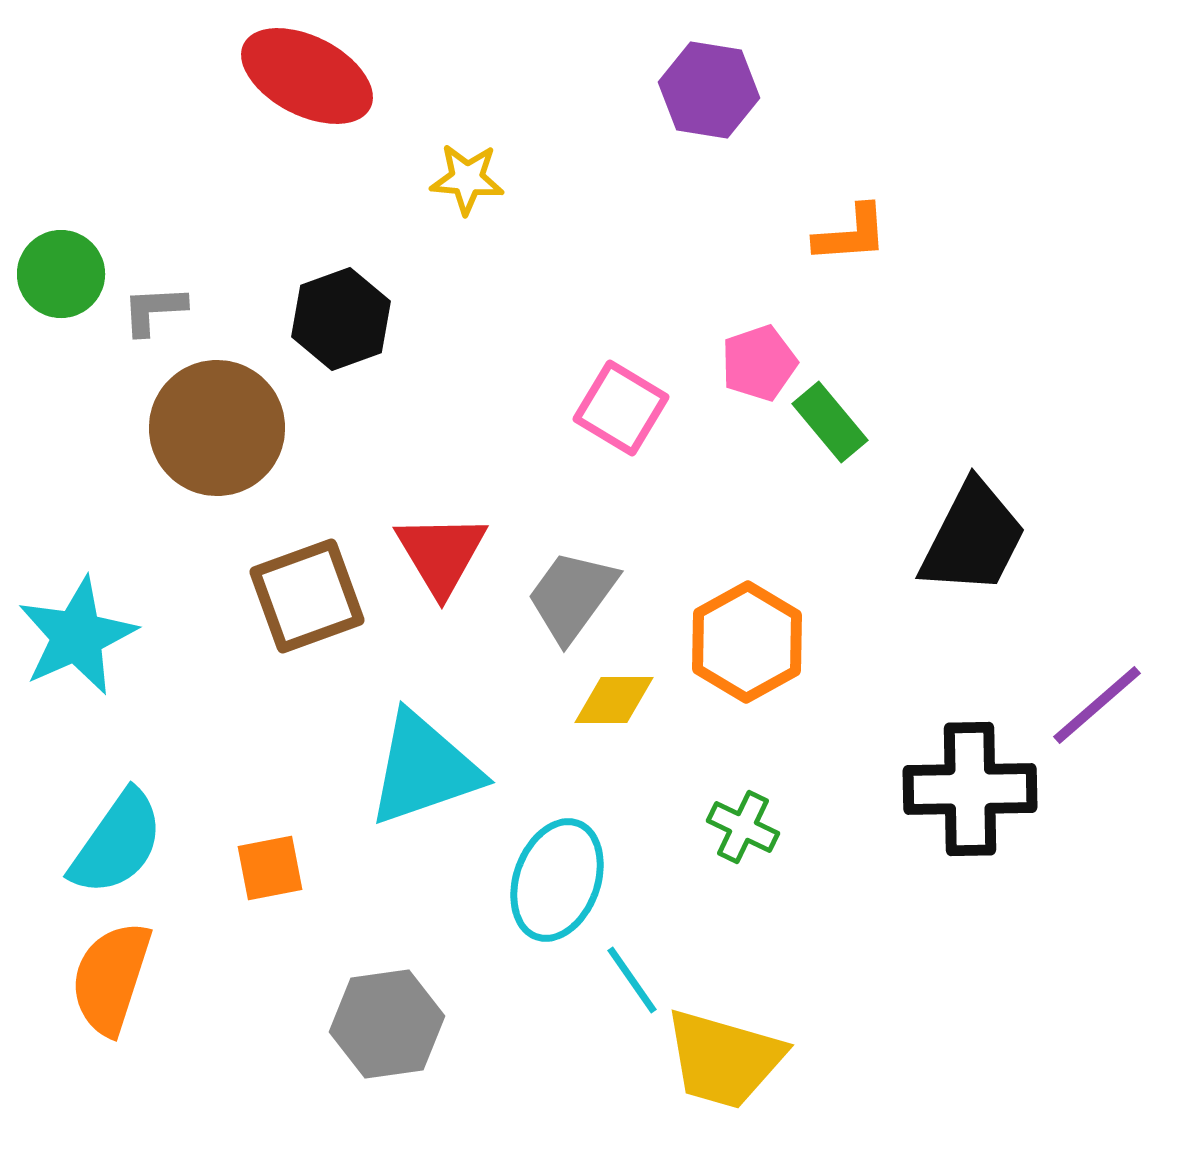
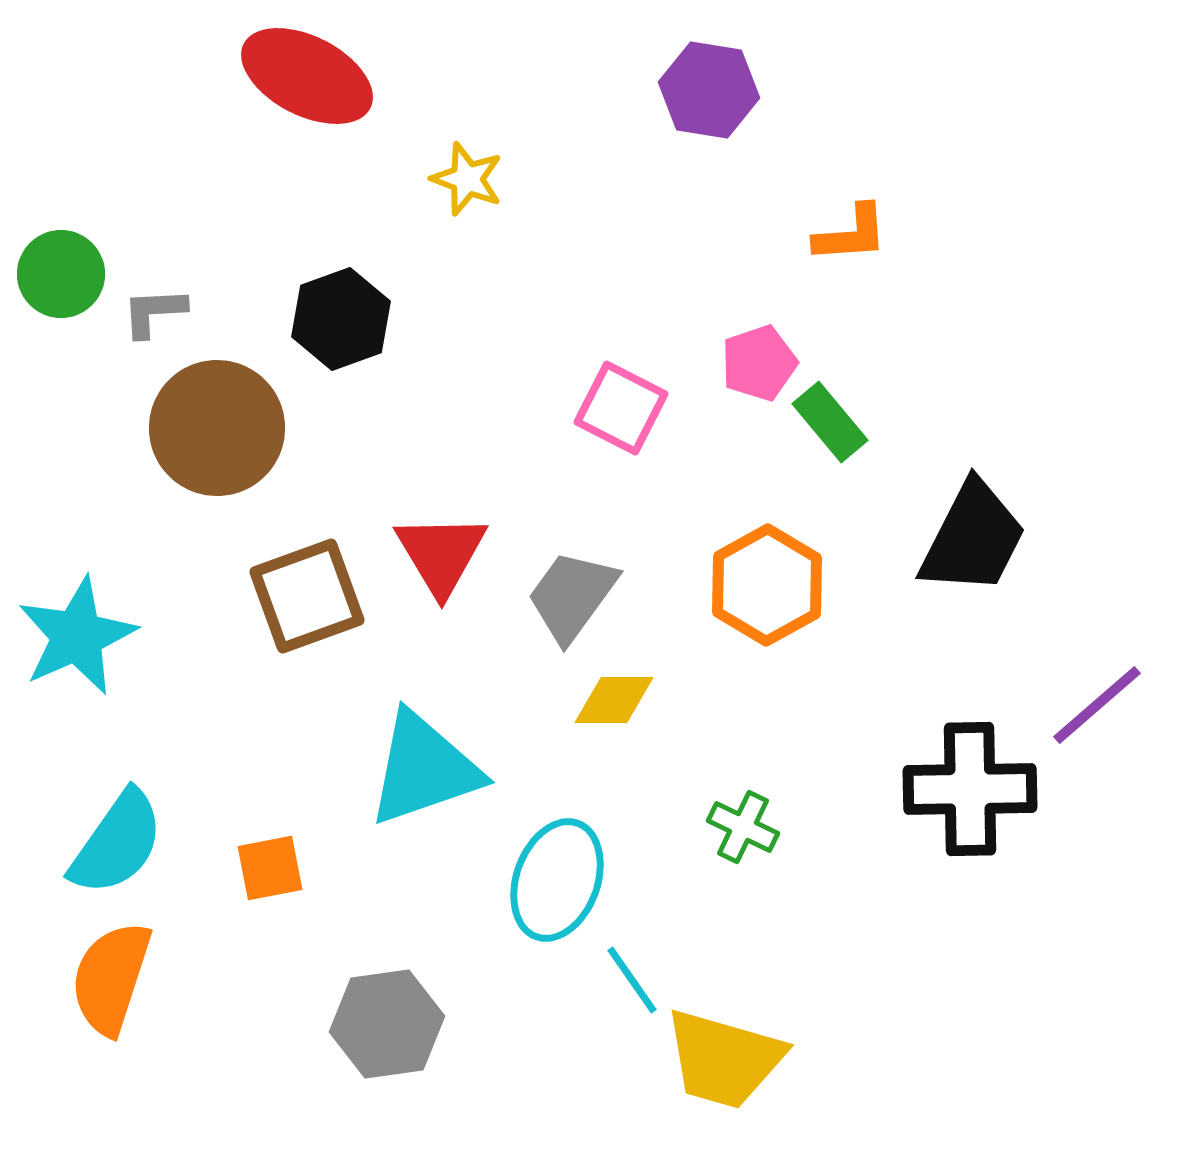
yellow star: rotated 16 degrees clockwise
gray L-shape: moved 2 px down
pink square: rotated 4 degrees counterclockwise
orange hexagon: moved 20 px right, 57 px up
